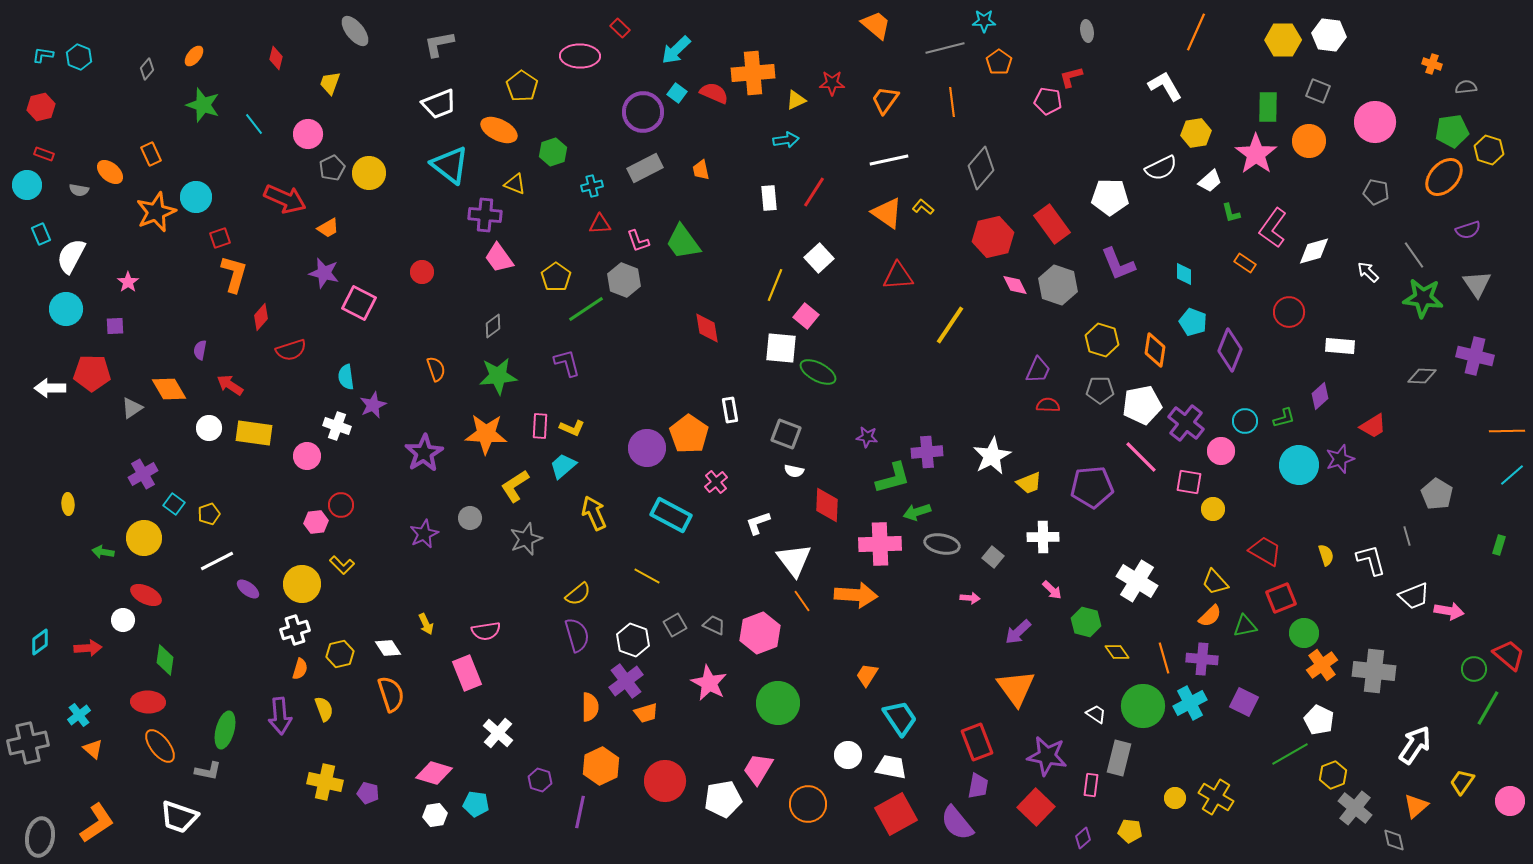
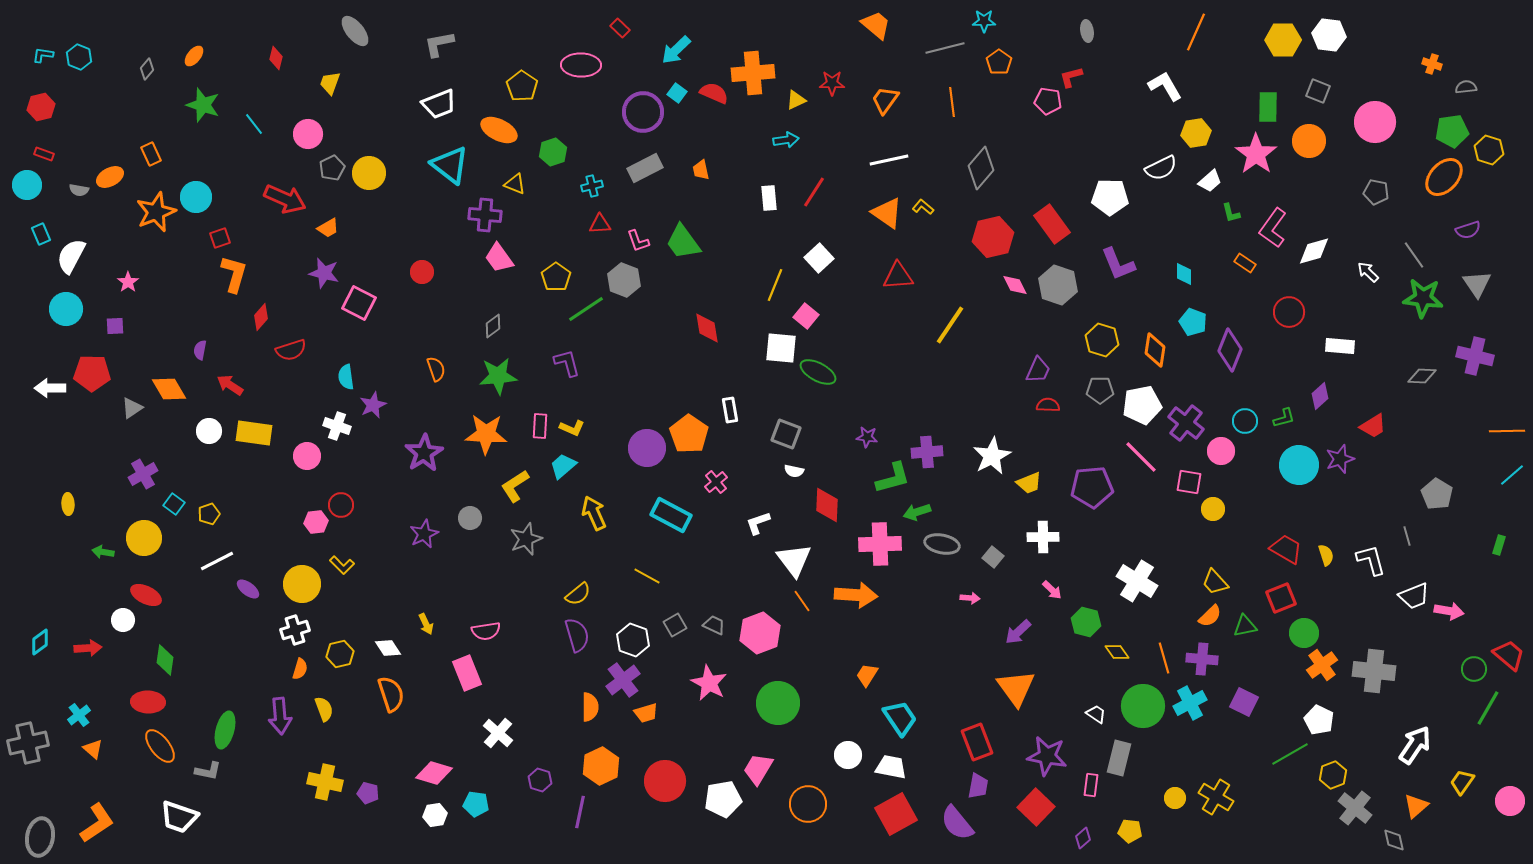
pink ellipse at (580, 56): moved 1 px right, 9 px down
orange ellipse at (110, 172): moved 5 px down; rotated 68 degrees counterclockwise
white circle at (209, 428): moved 3 px down
red trapezoid at (1265, 551): moved 21 px right, 2 px up
purple cross at (626, 681): moved 3 px left, 1 px up
